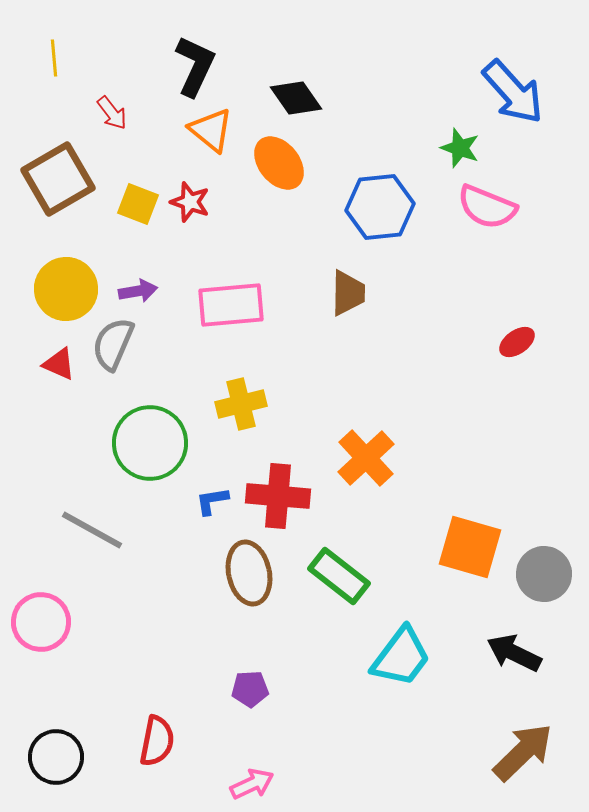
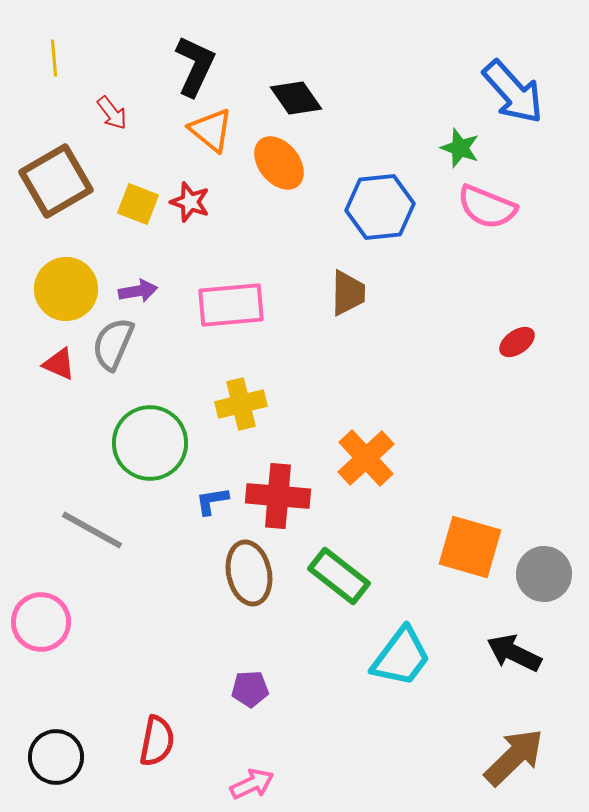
brown square: moved 2 px left, 2 px down
brown arrow: moved 9 px left, 5 px down
